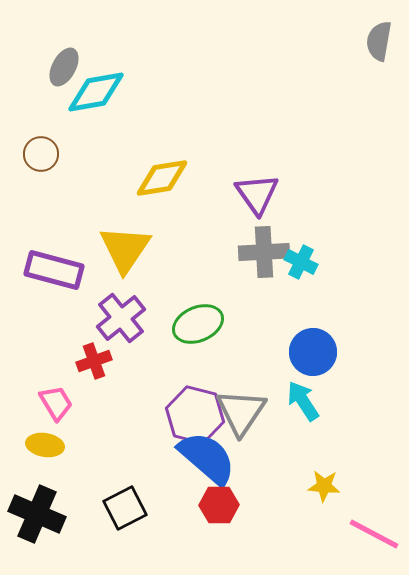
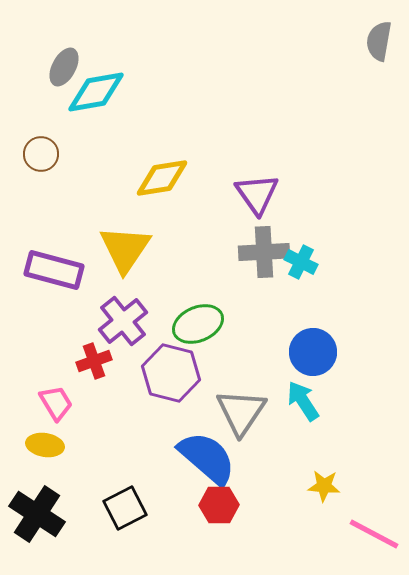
purple cross: moved 2 px right, 3 px down
purple hexagon: moved 24 px left, 42 px up
black cross: rotated 10 degrees clockwise
